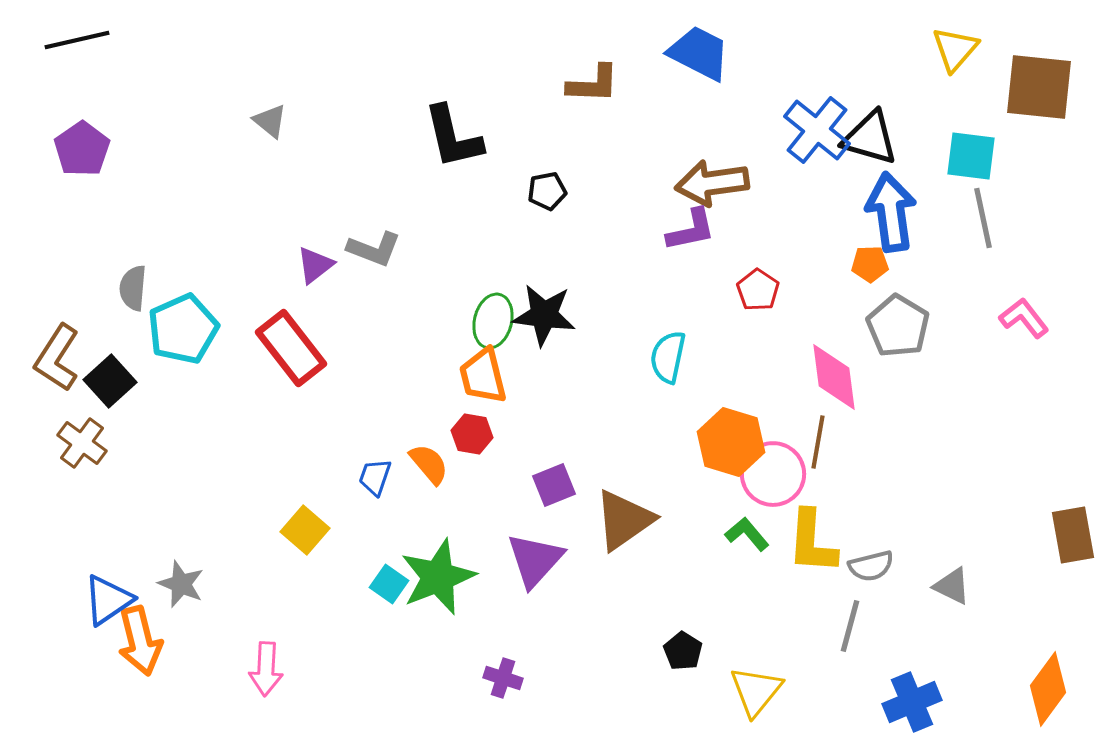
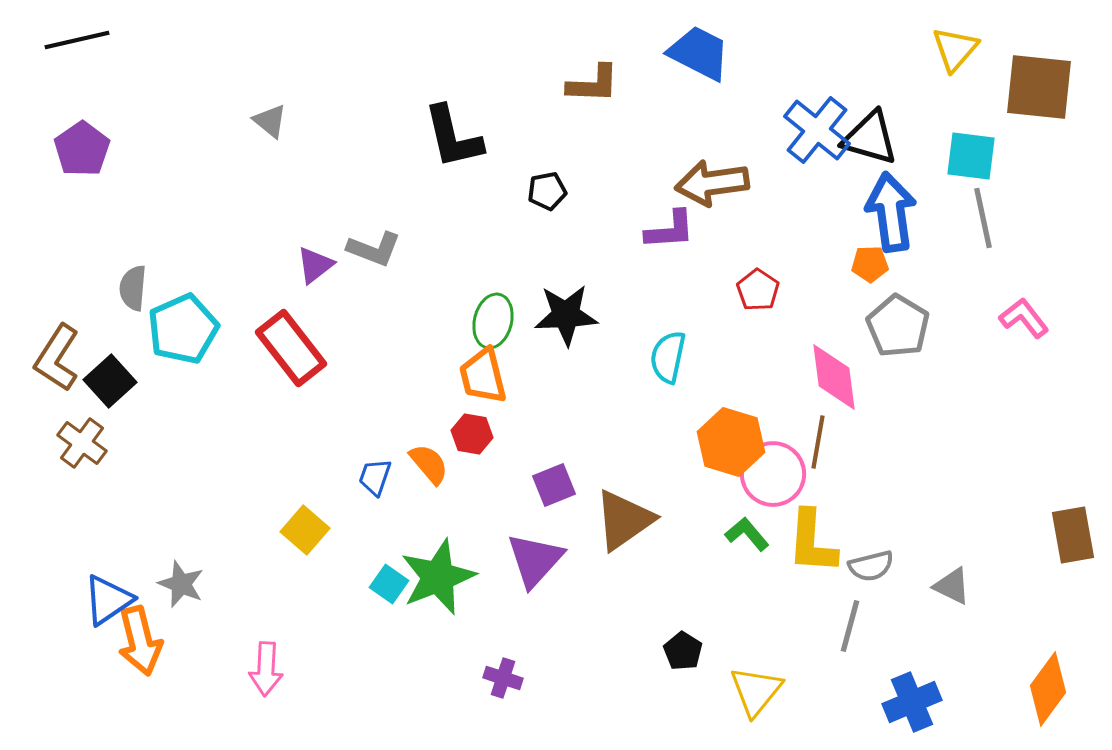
purple L-shape at (691, 230): moved 21 px left; rotated 8 degrees clockwise
black star at (544, 315): moved 22 px right; rotated 10 degrees counterclockwise
